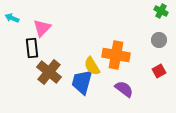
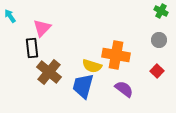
cyan arrow: moved 2 px left, 2 px up; rotated 32 degrees clockwise
yellow semicircle: rotated 42 degrees counterclockwise
red square: moved 2 px left; rotated 16 degrees counterclockwise
blue trapezoid: moved 1 px right, 4 px down
